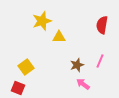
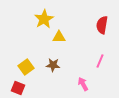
yellow star: moved 2 px right, 2 px up; rotated 12 degrees counterclockwise
brown star: moved 24 px left; rotated 24 degrees clockwise
pink arrow: rotated 24 degrees clockwise
